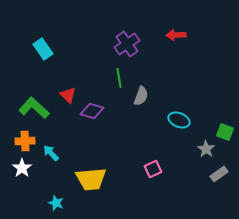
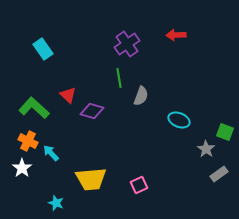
orange cross: moved 3 px right; rotated 30 degrees clockwise
pink square: moved 14 px left, 16 px down
